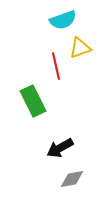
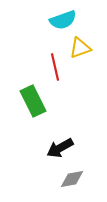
red line: moved 1 px left, 1 px down
